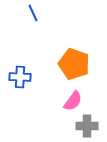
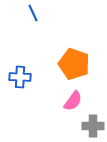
gray cross: moved 6 px right
